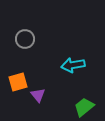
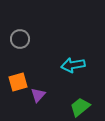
gray circle: moved 5 px left
purple triangle: rotated 21 degrees clockwise
green trapezoid: moved 4 px left
